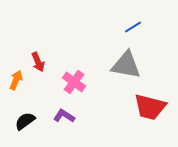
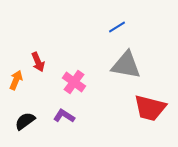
blue line: moved 16 px left
red trapezoid: moved 1 px down
